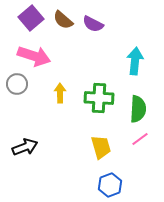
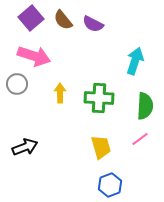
brown semicircle: rotated 10 degrees clockwise
cyan arrow: rotated 12 degrees clockwise
green semicircle: moved 7 px right, 3 px up
